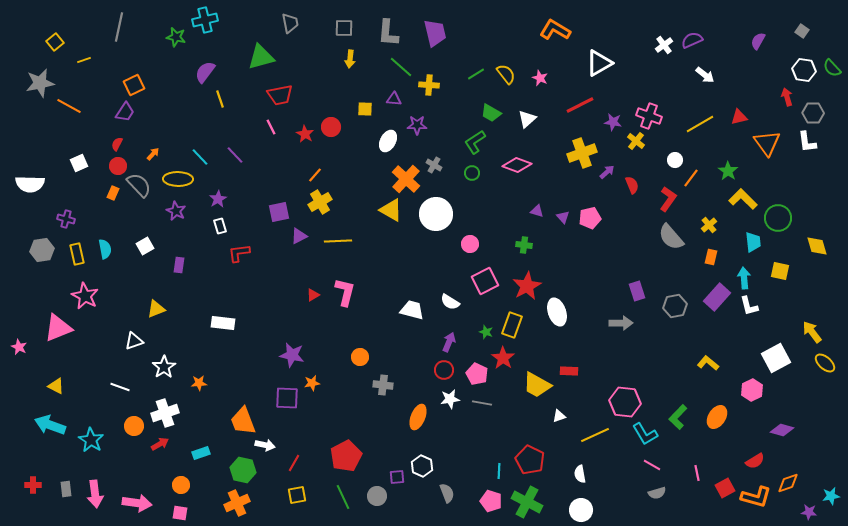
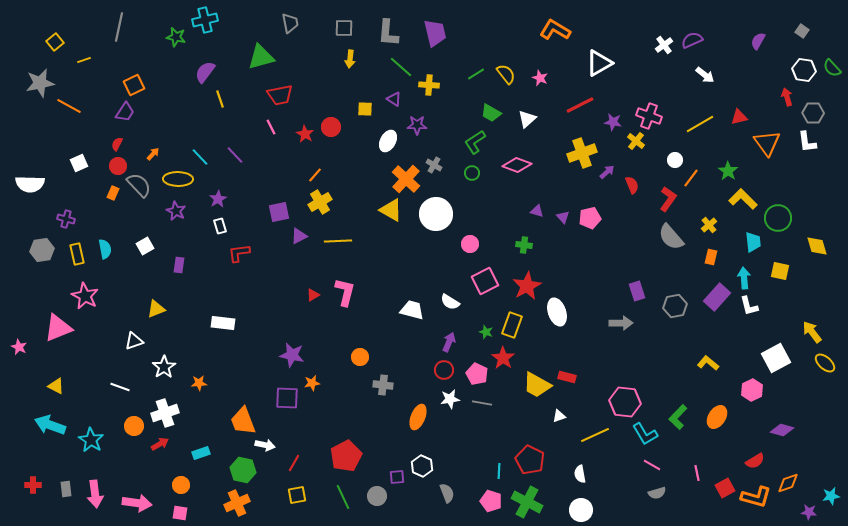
purple triangle at (394, 99): rotated 28 degrees clockwise
red rectangle at (569, 371): moved 2 px left, 6 px down; rotated 12 degrees clockwise
